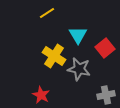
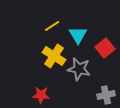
yellow line: moved 5 px right, 13 px down
red star: rotated 24 degrees counterclockwise
